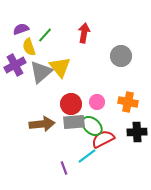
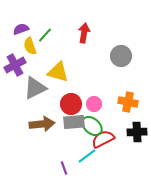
yellow semicircle: moved 1 px right, 1 px up
yellow triangle: moved 2 px left, 5 px down; rotated 35 degrees counterclockwise
gray triangle: moved 6 px left, 16 px down; rotated 15 degrees clockwise
pink circle: moved 3 px left, 2 px down
